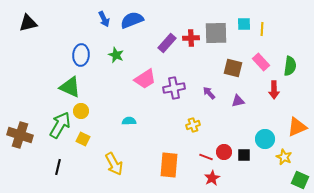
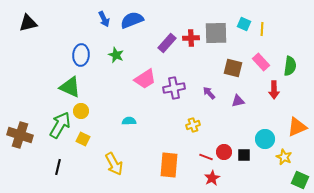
cyan square: rotated 24 degrees clockwise
